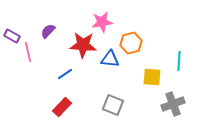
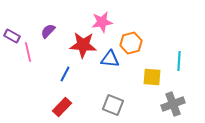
blue line: rotated 28 degrees counterclockwise
